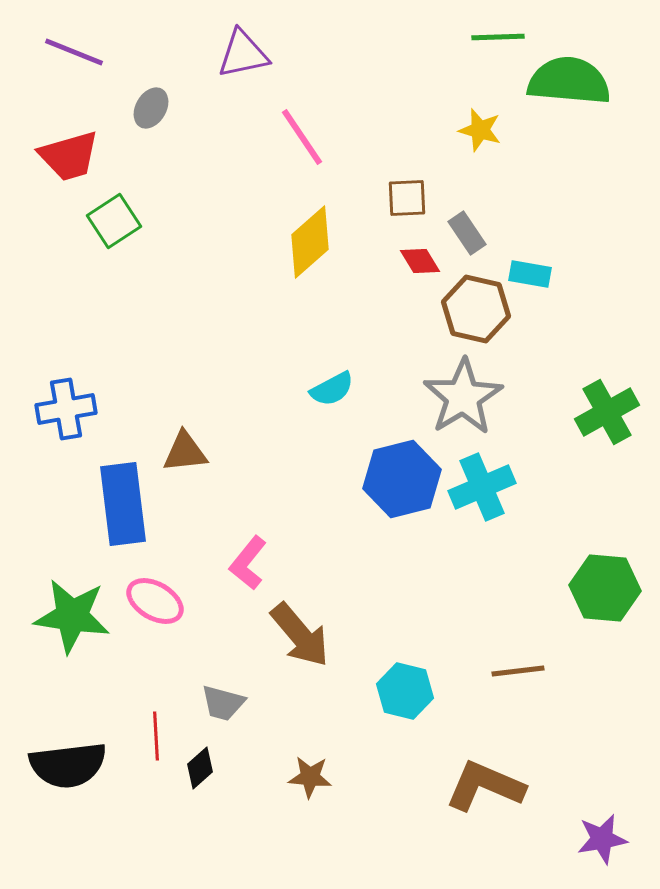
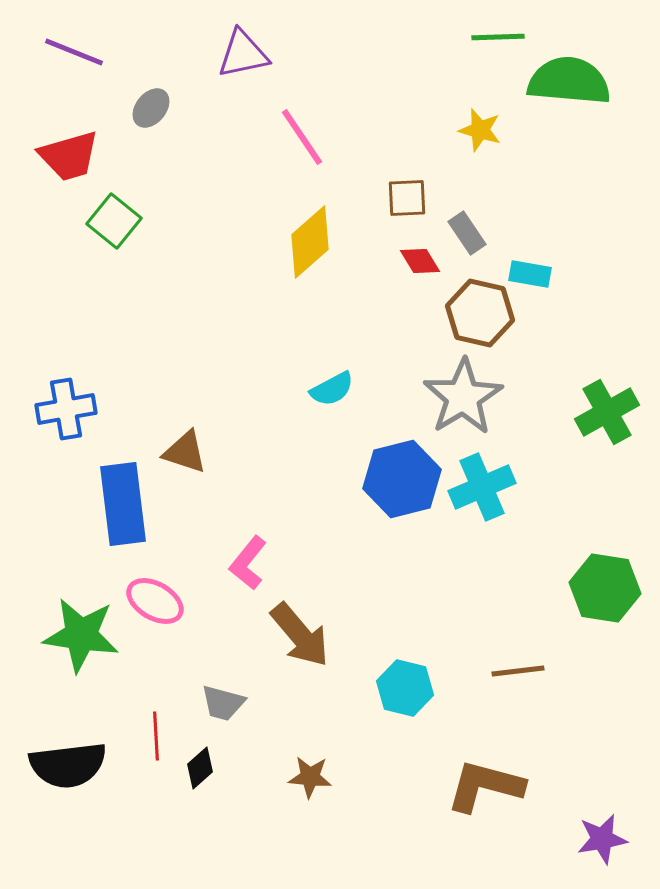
gray ellipse: rotated 9 degrees clockwise
green square: rotated 18 degrees counterclockwise
brown hexagon: moved 4 px right, 4 px down
brown triangle: rotated 24 degrees clockwise
green hexagon: rotated 4 degrees clockwise
green star: moved 9 px right, 19 px down
cyan hexagon: moved 3 px up
brown L-shape: rotated 8 degrees counterclockwise
